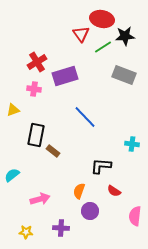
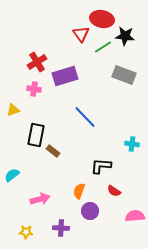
black star: rotated 12 degrees clockwise
pink semicircle: rotated 78 degrees clockwise
